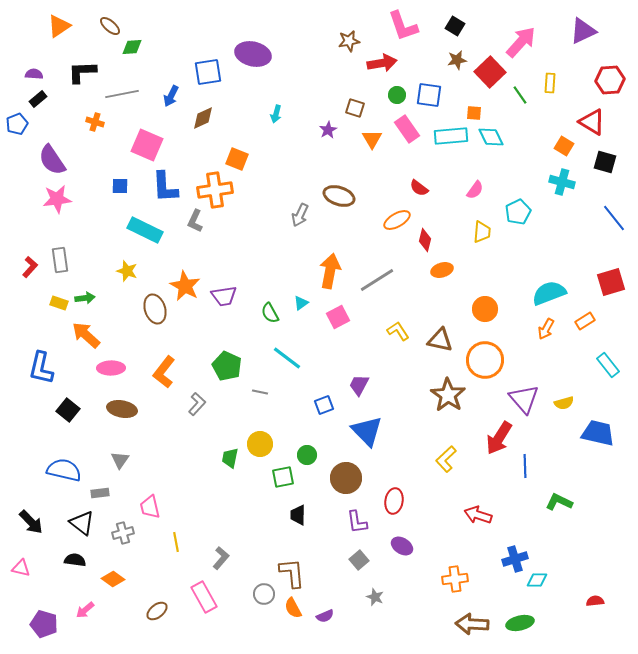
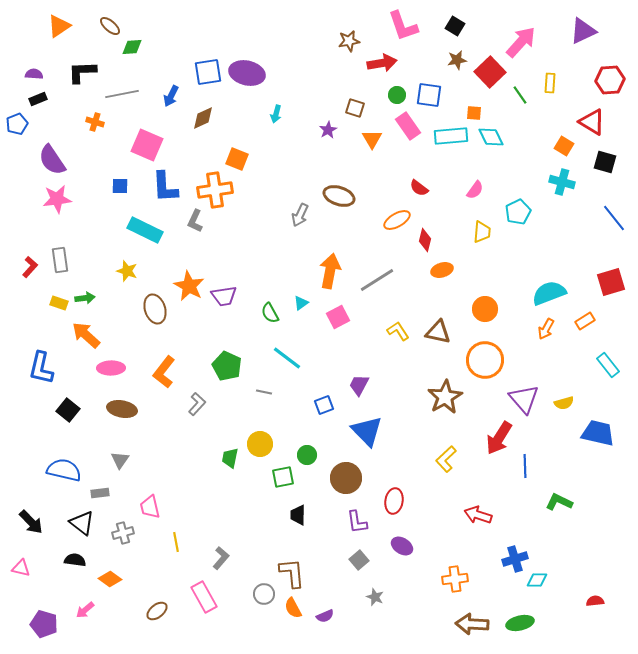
purple ellipse at (253, 54): moved 6 px left, 19 px down
black rectangle at (38, 99): rotated 18 degrees clockwise
pink rectangle at (407, 129): moved 1 px right, 3 px up
orange star at (185, 286): moved 4 px right
brown triangle at (440, 340): moved 2 px left, 8 px up
gray line at (260, 392): moved 4 px right
brown star at (448, 395): moved 3 px left, 2 px down; rotated 8 degrees clockwise
orange diamond at (113, 579): moved 3 px left
